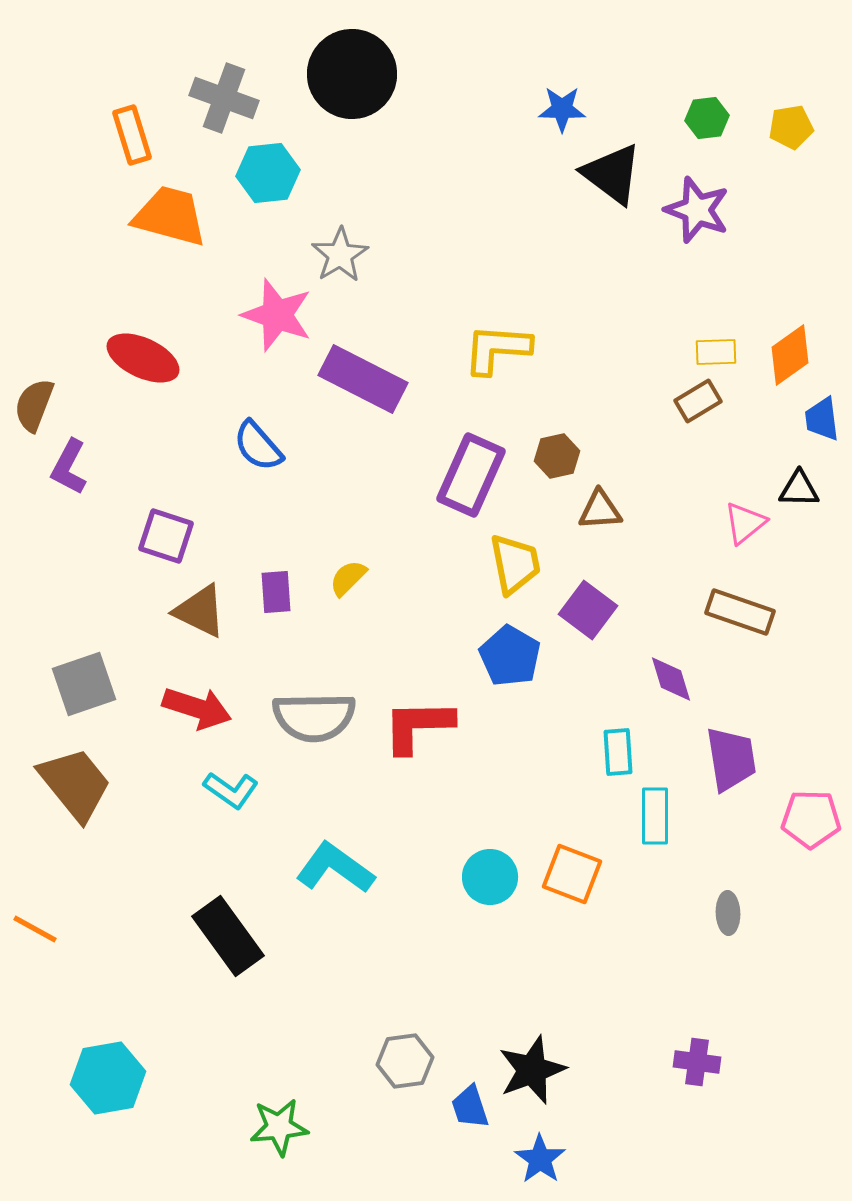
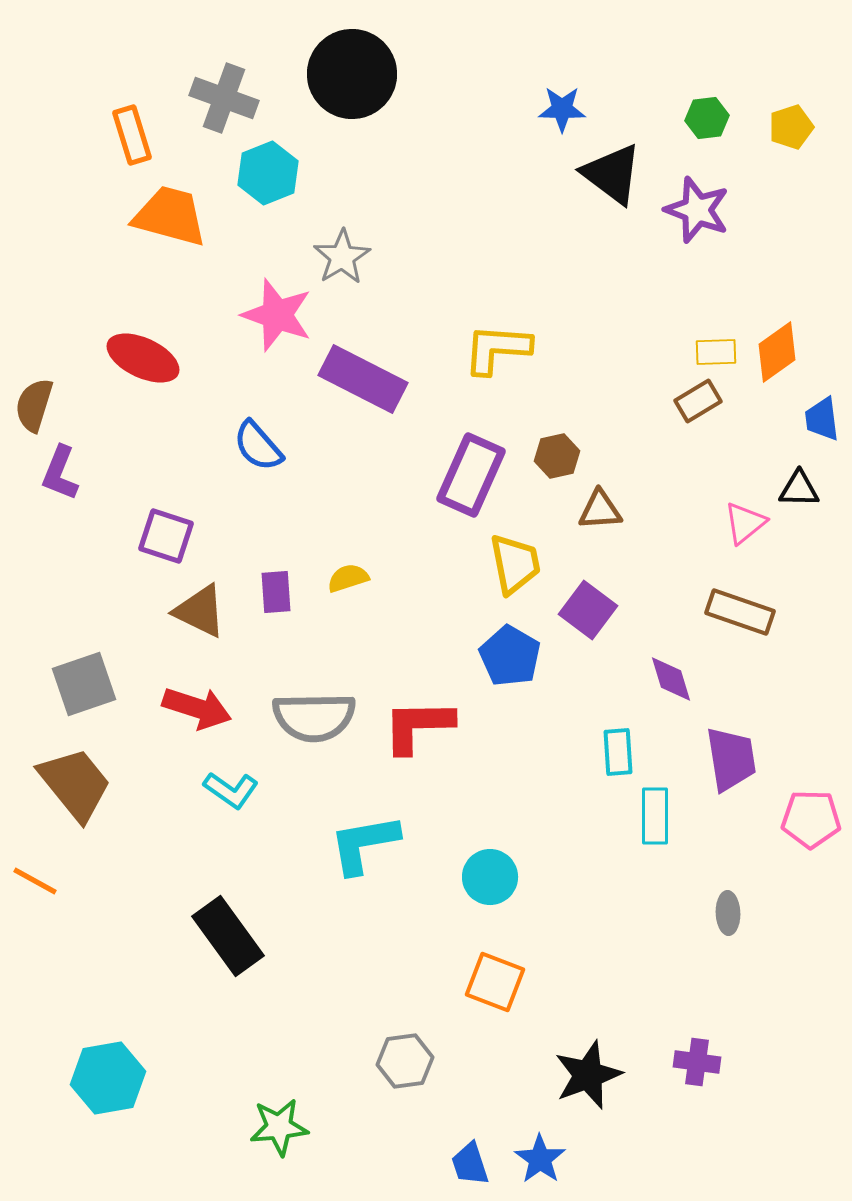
yellow pentagon at (791, 127): rotated 9 degrees counterclockwise
cyan hexagon at (268, 173): rotated 16 degrees counterclockwise
gray star at (340, 255): moved 2 px right, 2 px down
orange diamond at (790, 355): moved 13 px left, 3 px up
brown semicircle at (34, 405): rotated 4 degrees counterclockwise
purple L-shape at (69, 467): moved 9 px left, 6 px down; rotated 6 degrees counterclockwise
yellow semicircle at (348, 578): rotated 27 degrees clockwise
cyan L-shape at (335, 868): moved 29 px right, 24 px up; rotated 46 degrees counterclockwise
orange square at (572, 874): moved 77 px left, 108 px down
orange line at (35, 929): moved 48 px up
black star at (532, 1070): moved 56 px right, 5 px down
blue trapezoid at (470, 1107): moved 57 px down
